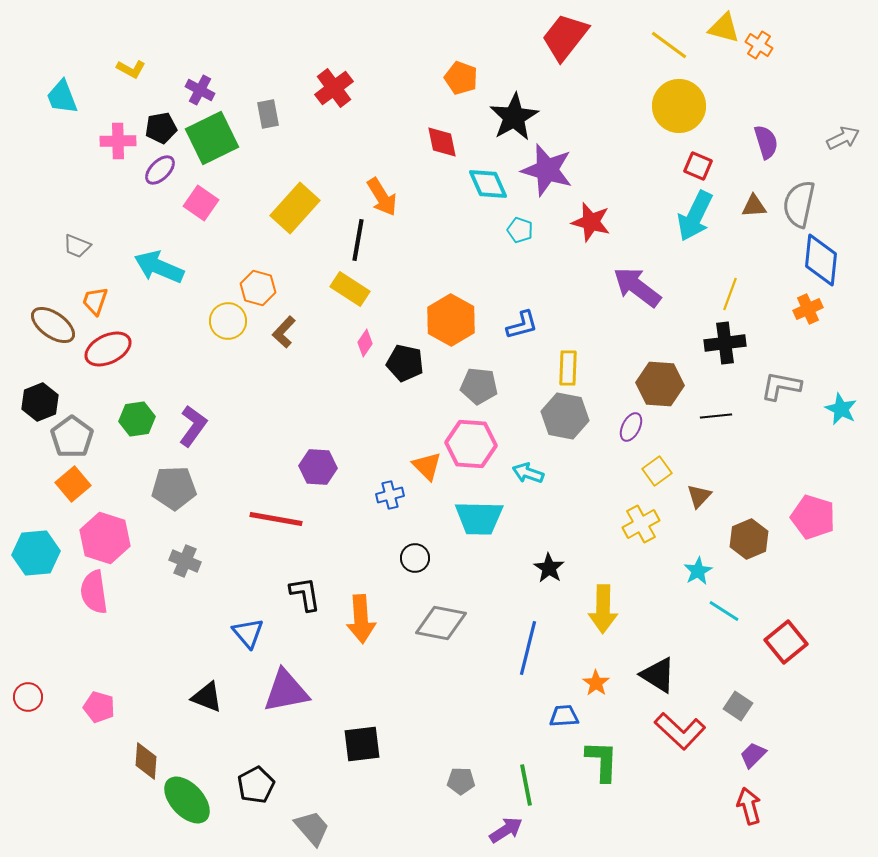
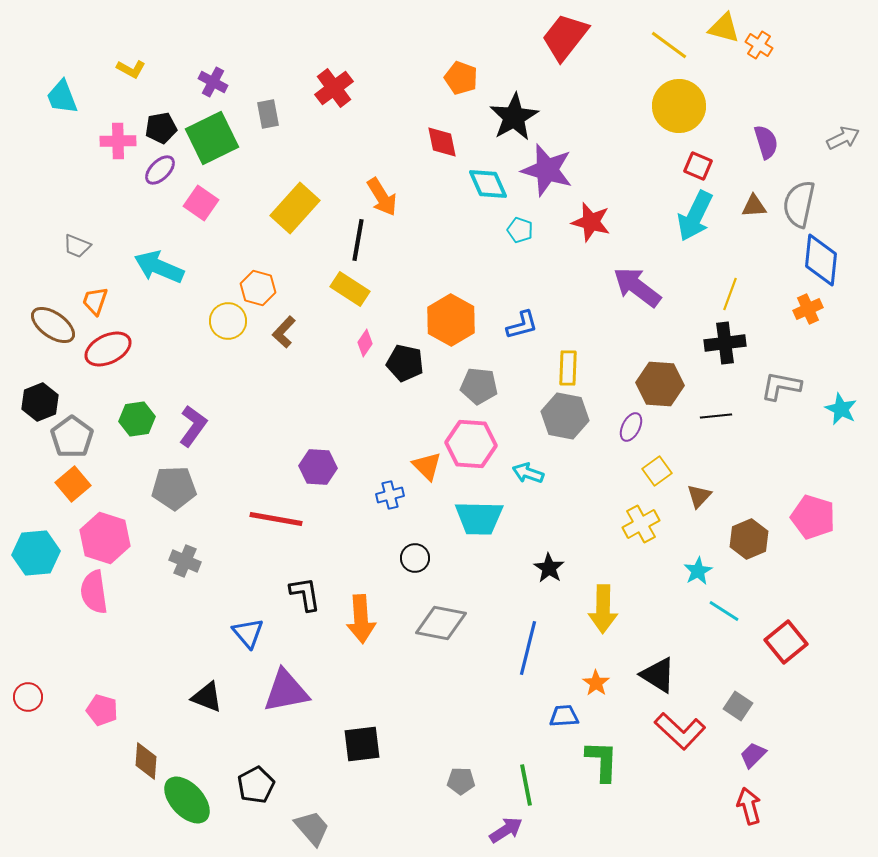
purple cross at (200, 90): moved 13 px right, 8 px up
pink pentagon at (99, 707): moved 3 px right, 3 px down
